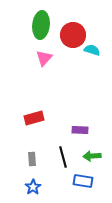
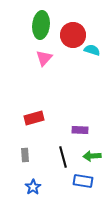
gray rectangle: moved 7 px left, 4 px up
